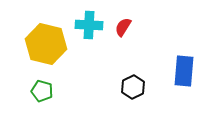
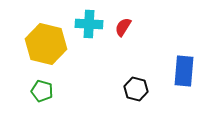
cyan cross: moved 1 px up
black hexagon: moved 3 px right, 2 px down; rotated 20 degrees counterclockwise
